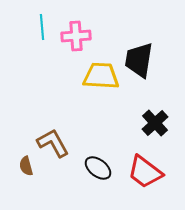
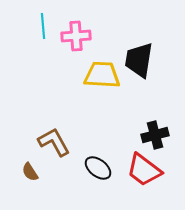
cyan line: moved 1 px right, 1 px up
yellow trapezoid: moved 1 px right, 1 px up
black cross: moved 12 px down; rotated 28 degrees clockwise
brown L-shape: moved 1 px right, 1 px up
brown semicircle: moved 4 px right, 6 px down; rotated 18 degrees counterclockwise
red trapezoid: moved 1 px left, 2 px up
